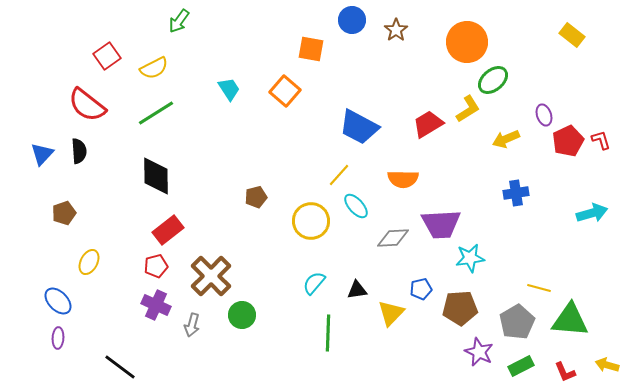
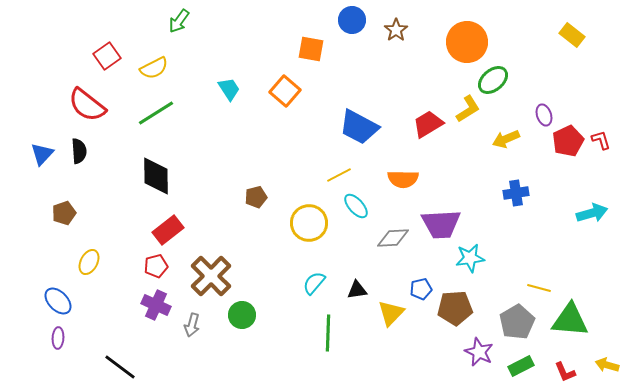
yellow line at (339, 175): rotated 20 degrees clockwise
yellow circle at (311, 221): moved 2 px left, 2 px down
brown pentagon at (460, 308): moved 5 px left
